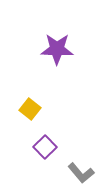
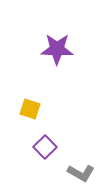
yellow square: rotated 20 degrees counterclockwise
gray L-shape: rotated 20 degrees counterclockwise
